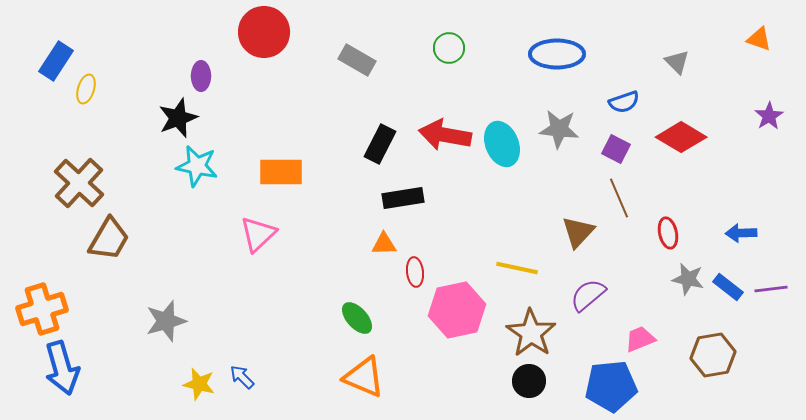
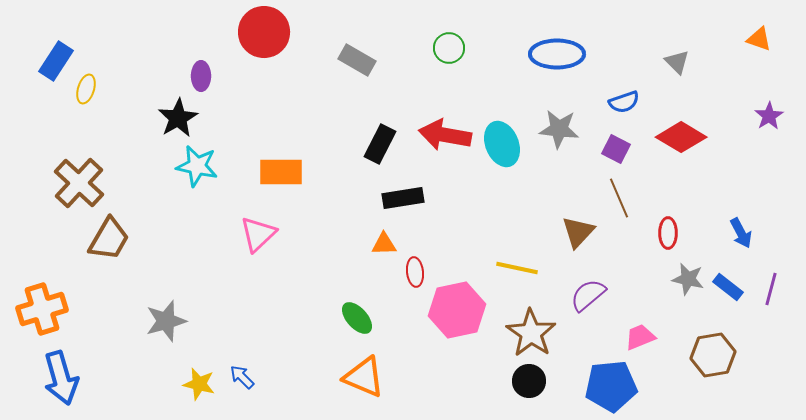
black star at (178, 118): rotated 9 degrees counterclockwise
red ellipse at (668, 233): rotated 12 degrees clockwise
blue arrow at (741, 233): rotated 116 degrees counterclockwise
purple line at (771, 289): rotated 68 degrees counterclockwise
pink trapezoid at (640, 339): moved 2 px up
blue arrow at (62, 368): moved 1 px left, 10 px down
